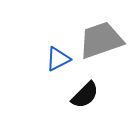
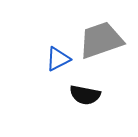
black semicircle: rotated 56 degrees clockwise
